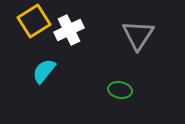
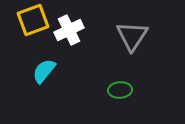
yellow square: moved 1 px left, 1 px up; rotated 12 degrees clockwise
gray triangle: moved 6 px left, 1 px down
green ellipse: rotated 15 degrees counterclockwise
